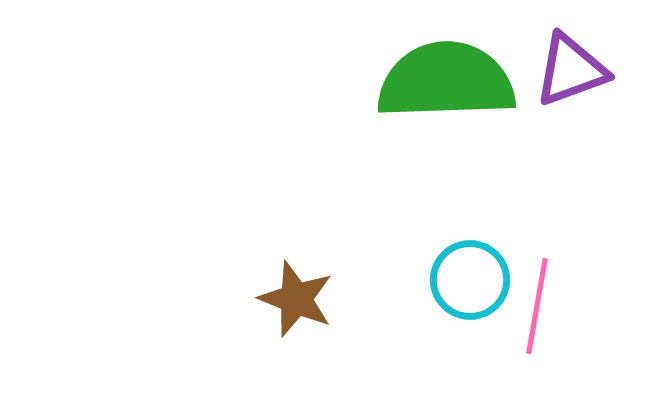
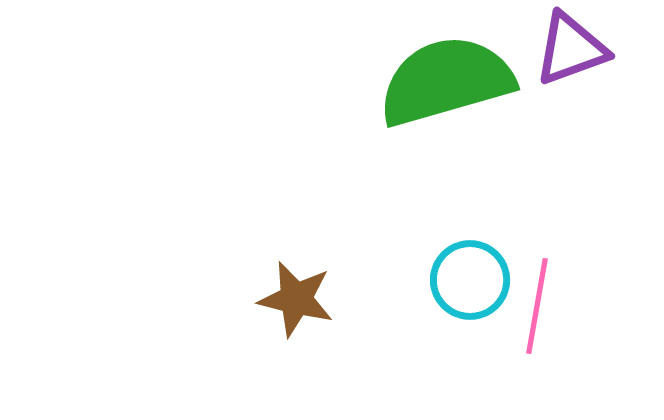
purple triangle: moved 21 px up
green semicircle: rotated 14 degrees counterclockwise
brown star: rotated 8 degrees counterclockwise
